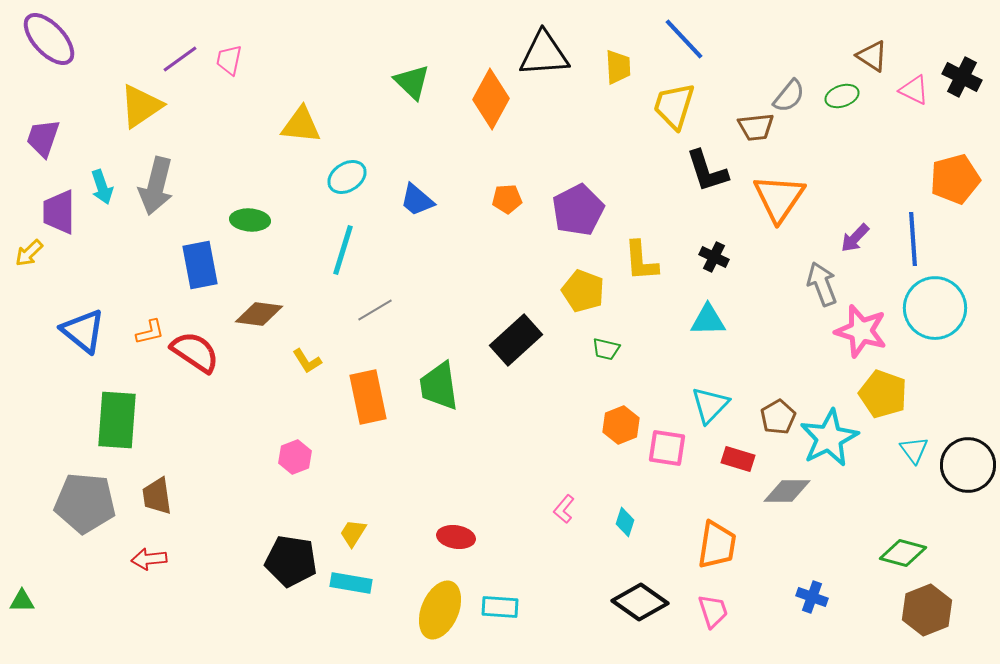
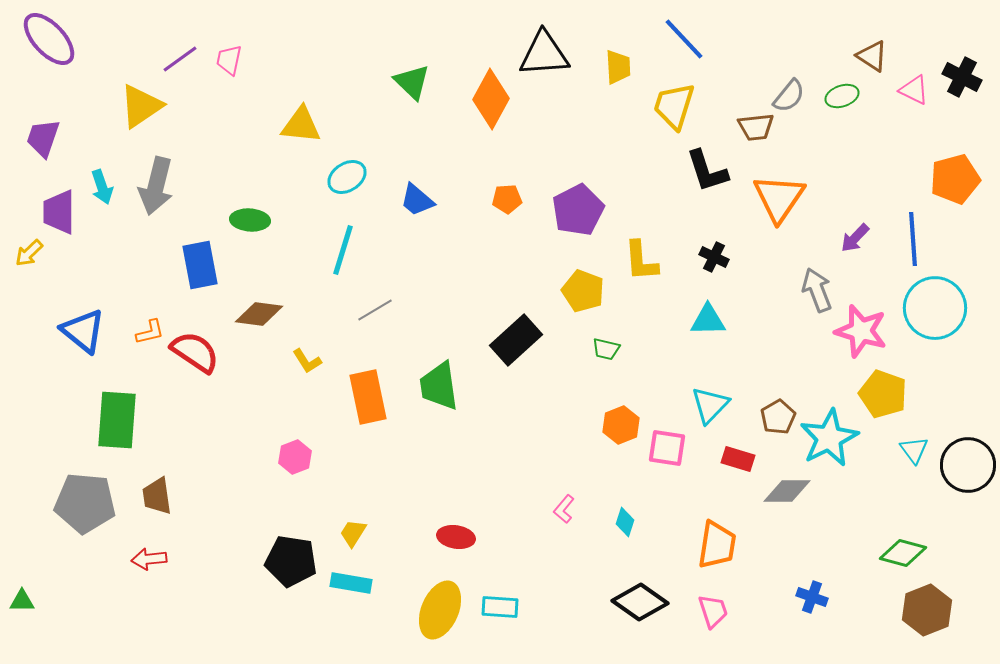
gray arrow at (822, 284): moved 5 px left, 6 px down
